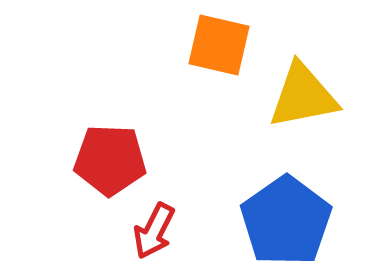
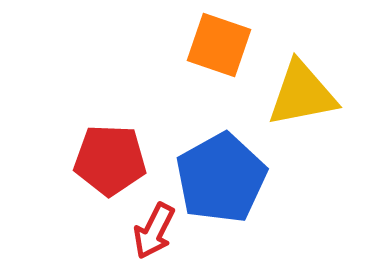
orange square: rotated 6 degrees clockwise
yellow triangle: moved 1 px left, 2 px up
blue pentagon: moved 65 px left, 43 px up; rotated 6 degrees clockwise
